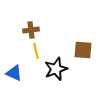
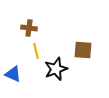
brown cross: moved 2 px left, 2 px up; rotated 14 degrees clockwise
blue triangle: moved 1 px left, 1 px down
